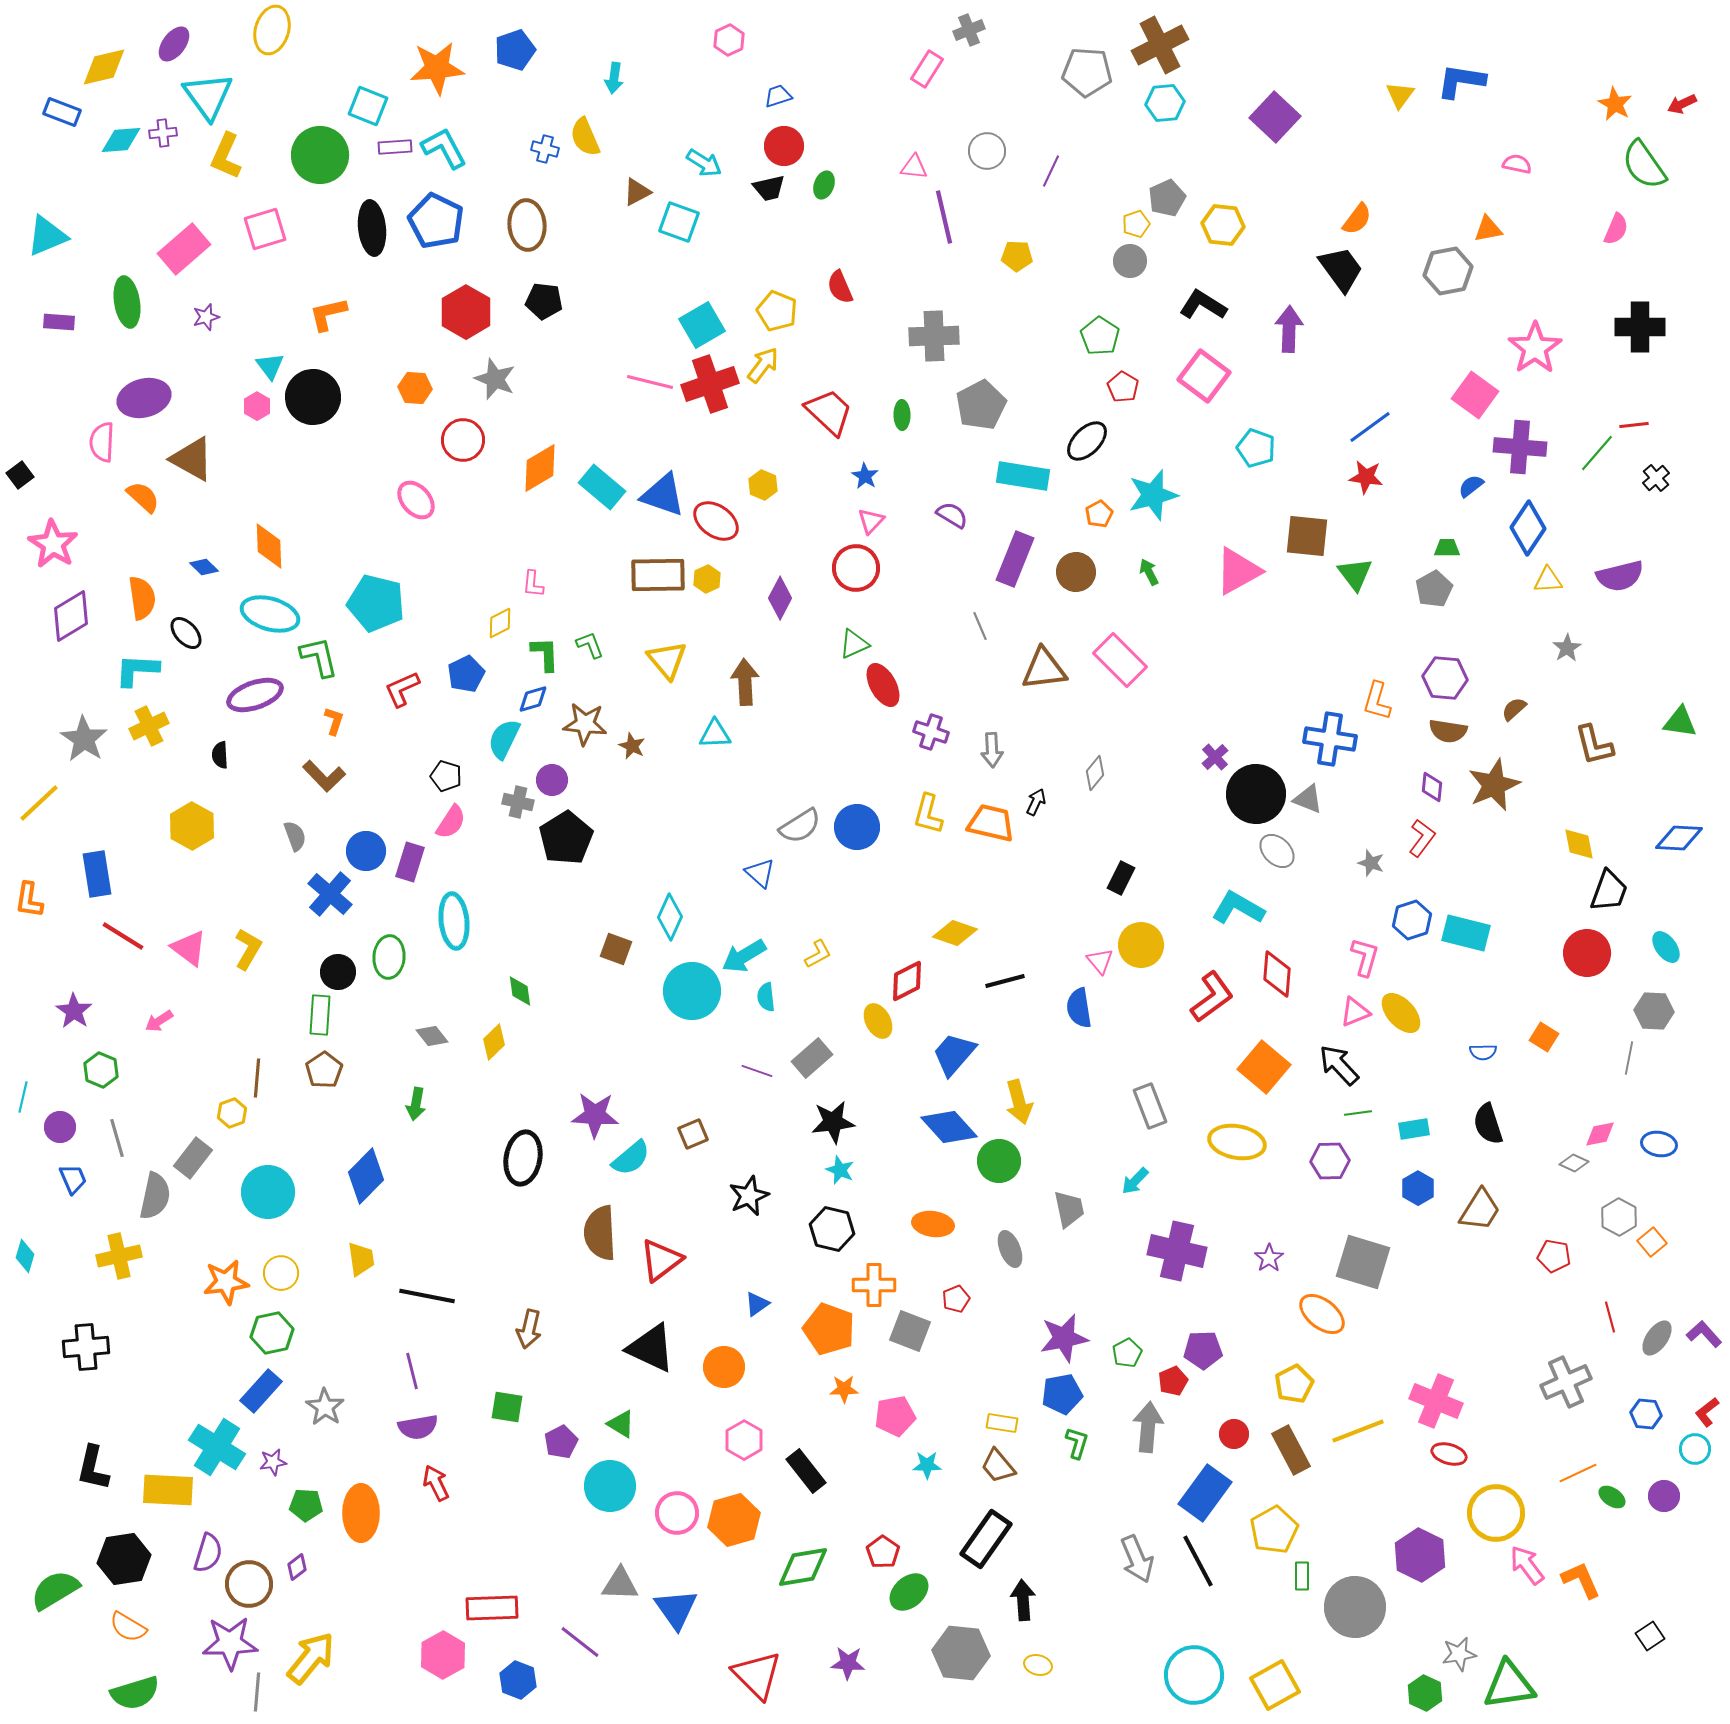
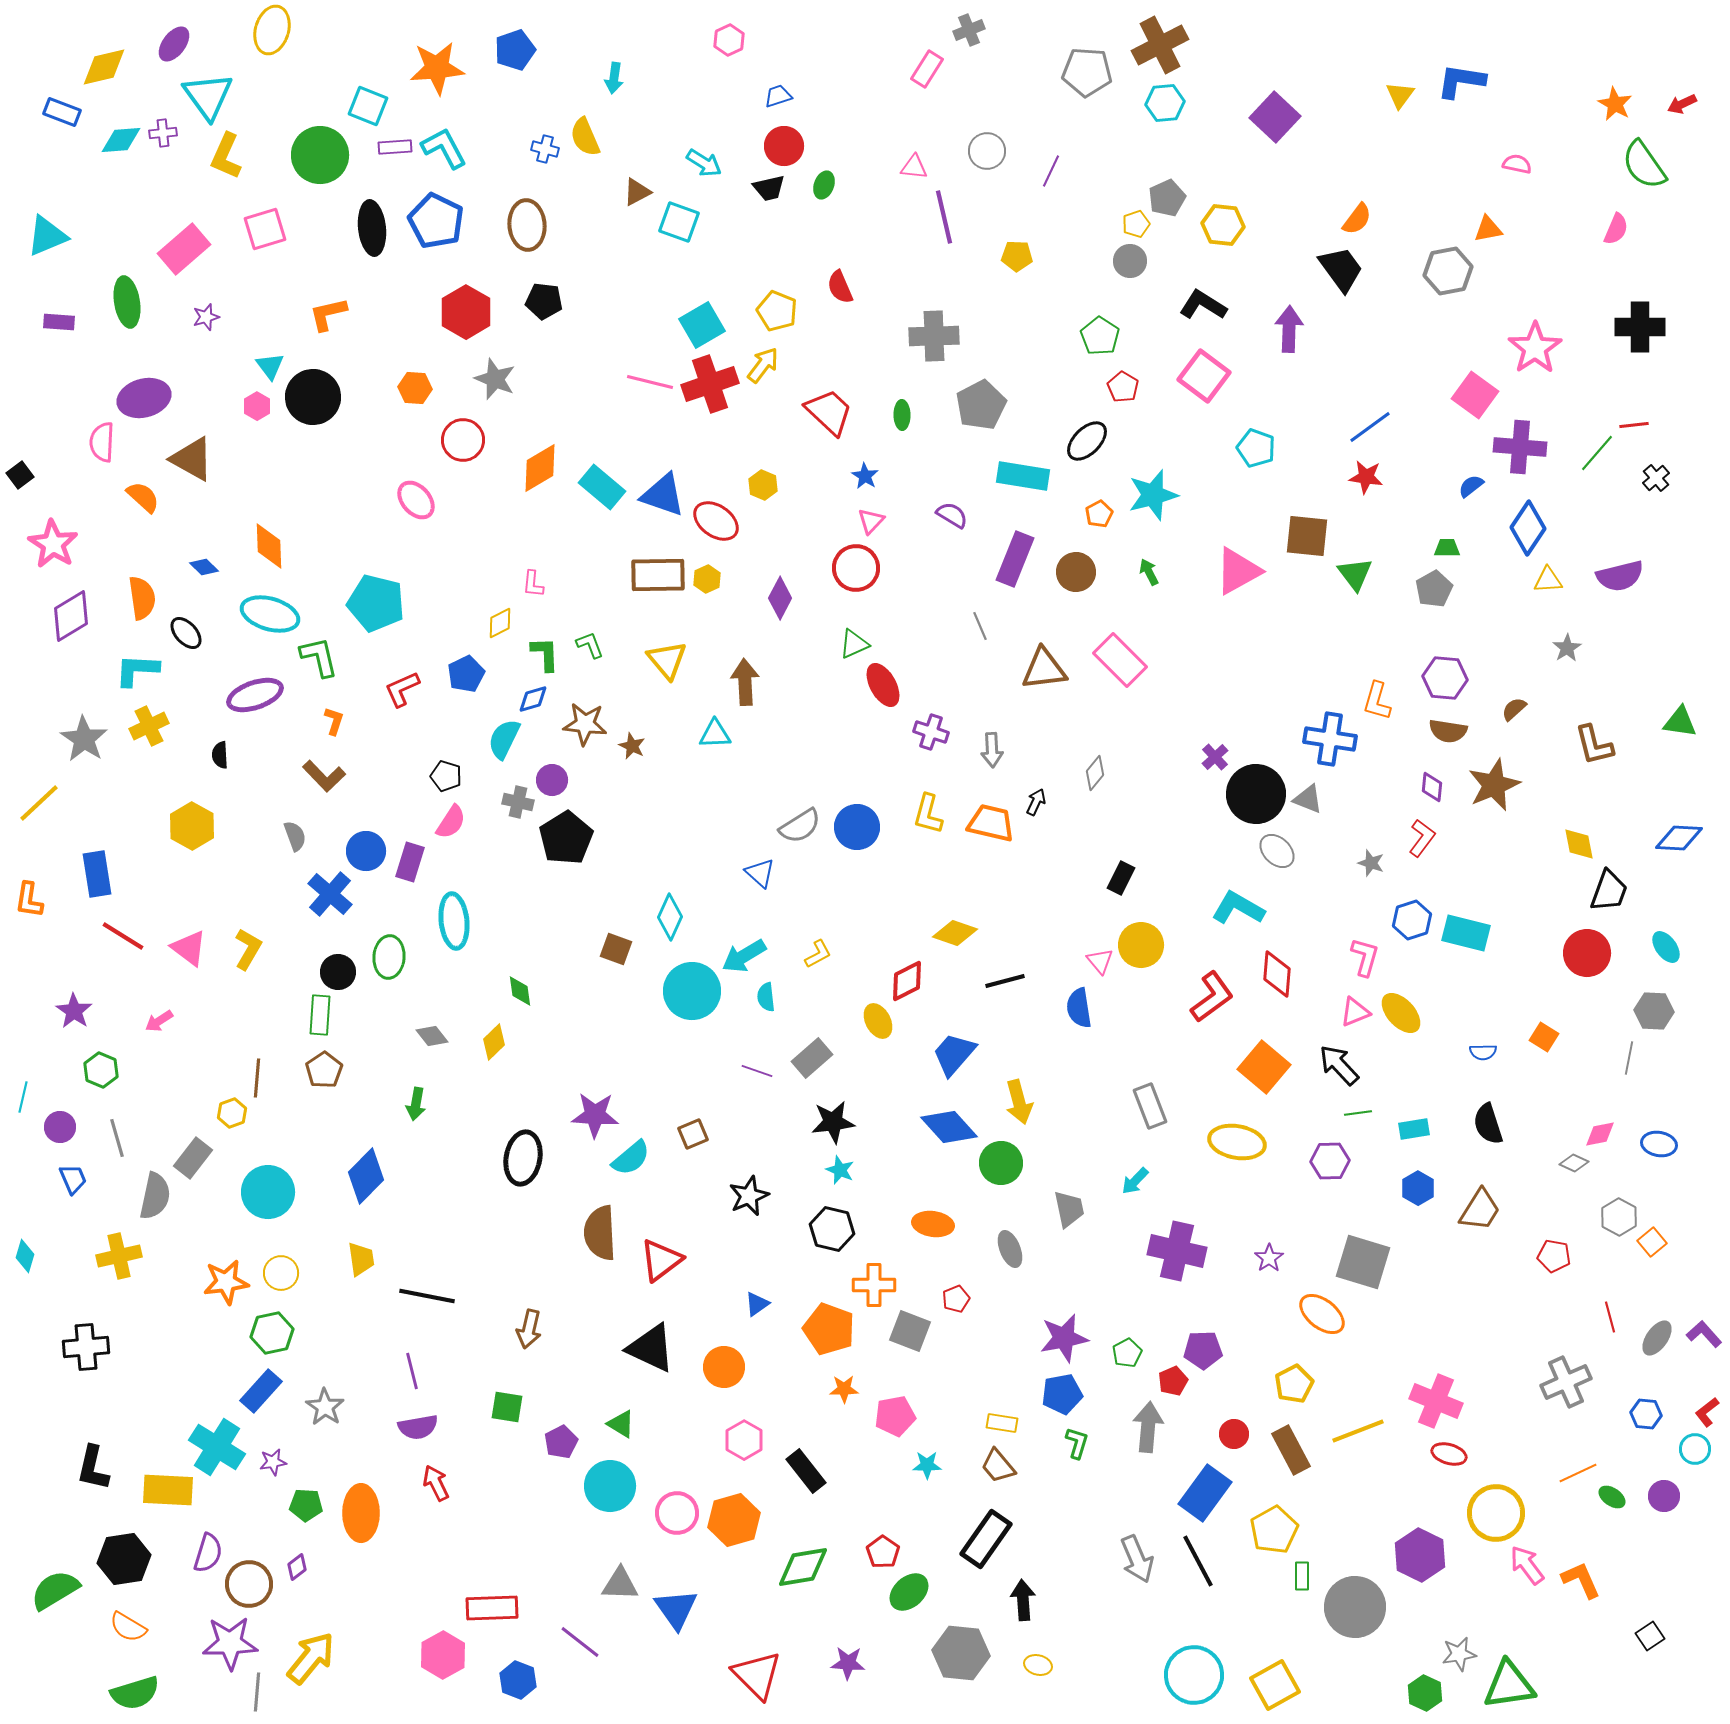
green circle at (999, 1161): moved 2 px right, 2 px down
